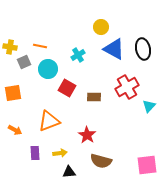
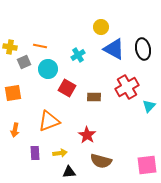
orange arrow: rotated 72 degrees clockwise
